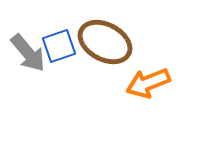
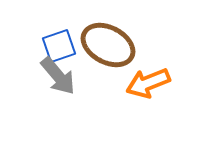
brown ellipse: moved 3 px right, 3 px down
gray arrow: moved 30 px right, 23 px down
